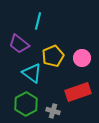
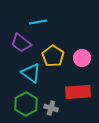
cyan line: moved 1 px down; rotated 66 degrees clockwise
purple trapezoid: moved 2 px right, 1 px up
yellow pentagon: rotated 15 degrees counterclockwise
cyan triangle: moved 1 px left
red rectangle: rotated 15 degrees clockwise
gray cross: moved 2 px left, 3 px up
